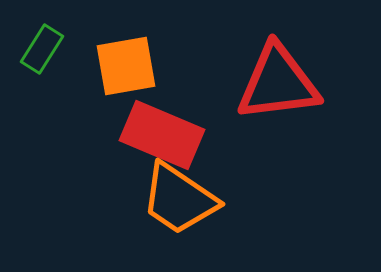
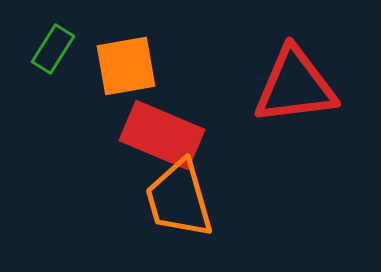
green rectangle: moved 11 px right
red triangle: moved 17 px right, 3 px down
orange trapezoid: rotated 40 degrees clockwise
